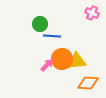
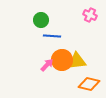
pink cross: moved 2 px left, 2 px down
green circle: moved 1 px right, 4 px up
orange circle: moved 1 px down
orange diamond: moved 1 px right, 1 px down; rotated 10 degrees clockwise
